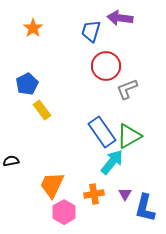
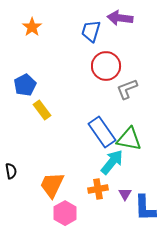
orange star: moved 1 px left, 1 px up
blue pentagon: moved 2 px left, 1 px down
green triangle: moved 3 px down; rotated 40 degrees clockwise
black semicircle: moved 10 px down; rotated 91 degrees clockwise
orange cross: moved 4 px right, 5 px up
blue L-shape: rotated 16 degrees counterclockwise
pink hexagon: moved 1 px right, 1 px down
